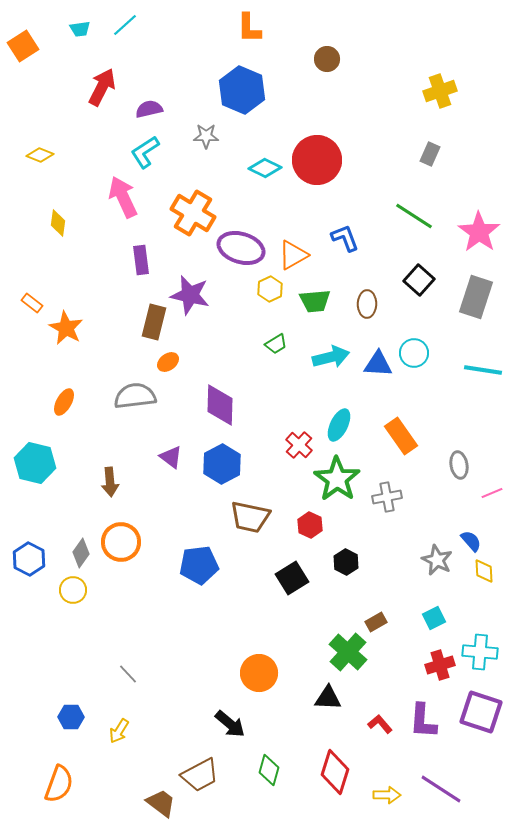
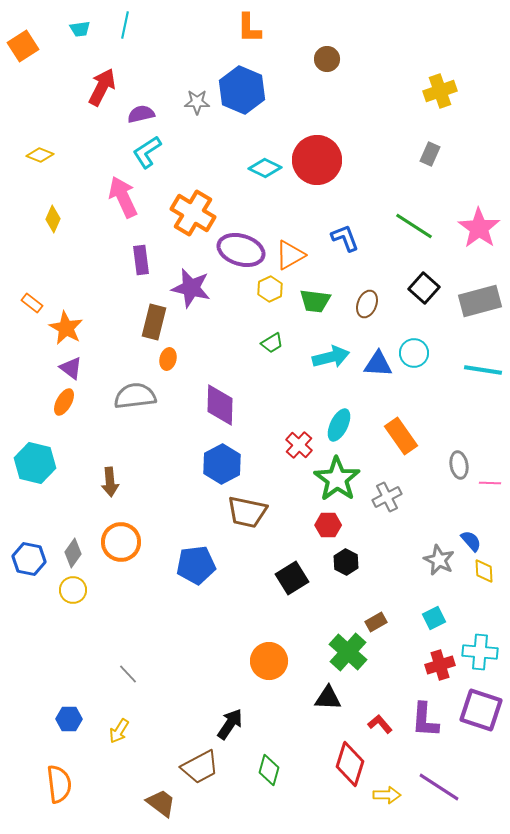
cyan line at (125, 25): rotated 36 degrees counterclockwise
purple semicircle at (149, 109): moved 8 px left, 5 px down
gray star at (206, 136): moved 9 px left, 34 px up
cyan L-shape at (145, 152): moved 2 px right
green line at (414, 216): moved 10 px down
yellow diamond at (58, 223): moved 5 px left, 4 px up; rotated 16 degrees clockwise
pink star at (479, 232): moved 4 px up
purple ellipse at (241, 248): moved 2 px down
orange triangle at (293, 255): moved 3 px left
black square at (419, 280): moved 5 px right, 8 px down
purple star at (190, 295): moved 1 px right, 7 px up
gray rectangle at (476, 297): moved 4 px right, 4 px down; rotated 57 degrees clockwise
green trapezoid at (315, 301): rotated 12 degrees clockwise
brown ellipse at (367, 304): rotated 20 degrees clockwise
green trapezoid at (276, 344): moved 4 px left, 1 px up
orange ellipse at (168, 362): moved 3 px up; rotated 40 degrees counterclockwise
purple triangle at (171, 457): moved 100 px left, 89 px up
pink line at (492, 493): moved 2 px left, 10 px up; rotated 25 degrees clockwise
gray cross at (387, 497): rotated 16 degrees counterclockwise
brown trapezoid at (250, 517): moved 3 px left, 5 px up
red hexagon at (310, 525): moved 18 px right; rotated 25 degrees counterclockwise
gray diamond at (81, 553): moved 8 px left
blue hexagon at (29, 559): rotated 16 degrees counterclockwise
gray star at (437, 560): moved 2 px right
blue pentagon at (199, 565): moved 3 px left
orange circle at (259, 673): moved 10 px right, 12 px up
purple square at (481, 712): moved 2 px up
blue hexagon at (71, 717): moved 2 px left, 2 px down
purple L-shape at (423, 721): moved 2 px right, 1 px up
black arrow at (230, 724): rotated 96 degrees counterclockwise
red diamond at (335, 772): moved 15 px right, 8 px up
brown trapezoid at (200, 775): moved 8 px up
orange semicircle at (59, 784): rotated 27 degrees counterclockwise
purple line at (441, 789): moved 2 px left, 2 px up
